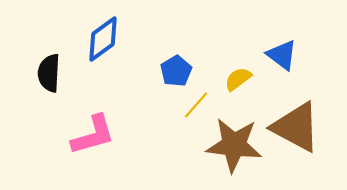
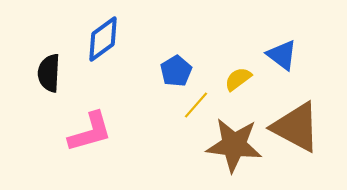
pink L-shape: moved 3 px left, 3 px up
